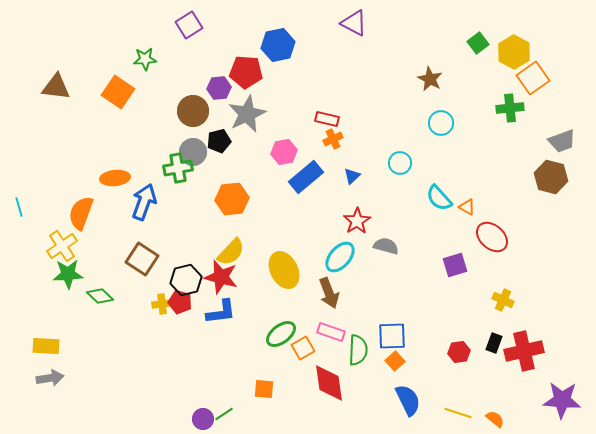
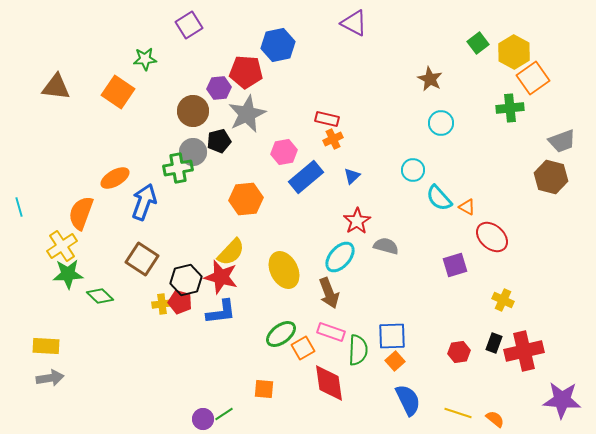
cyan circle at (400, 163): moved 13 px right, 7 px down
orange ellipse at (115, 178): rotated 24 degrees counterclockwise
orange hexagon at (232, 199): moved 14 px right
